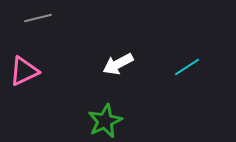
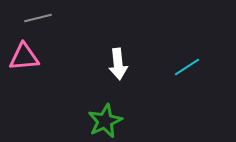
white arrow: rotated 68 degrees counterclockwise
pink triangle: moved 14 px up; rotated 20 degrees clockwise
